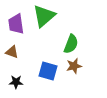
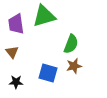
green triangle: rotated 25 degrees clockwise
brown triangle: rotated 32 degrees clockwise
blue square: moved 2 px down
